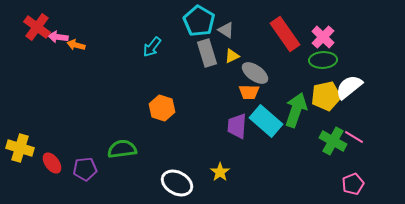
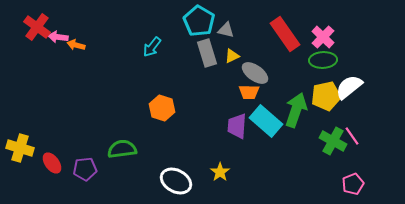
gray triangle: rotated 18 degrees counterclockwise
pink line: moved 2 px left, 1 px up; rotated 24 degrees clockwise
white ellipse: moved 1 px left, 2 px up
